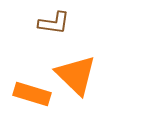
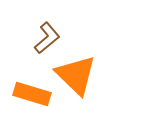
brown L-shape: moved 7 px left, 15 px down; rotated 48 degrees counterclockwise
